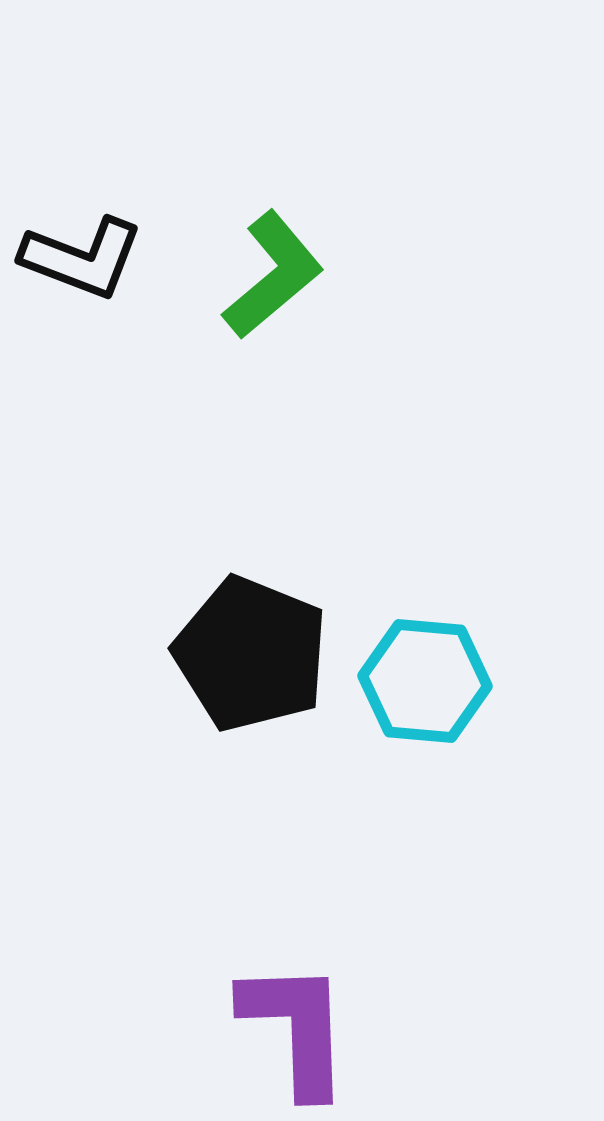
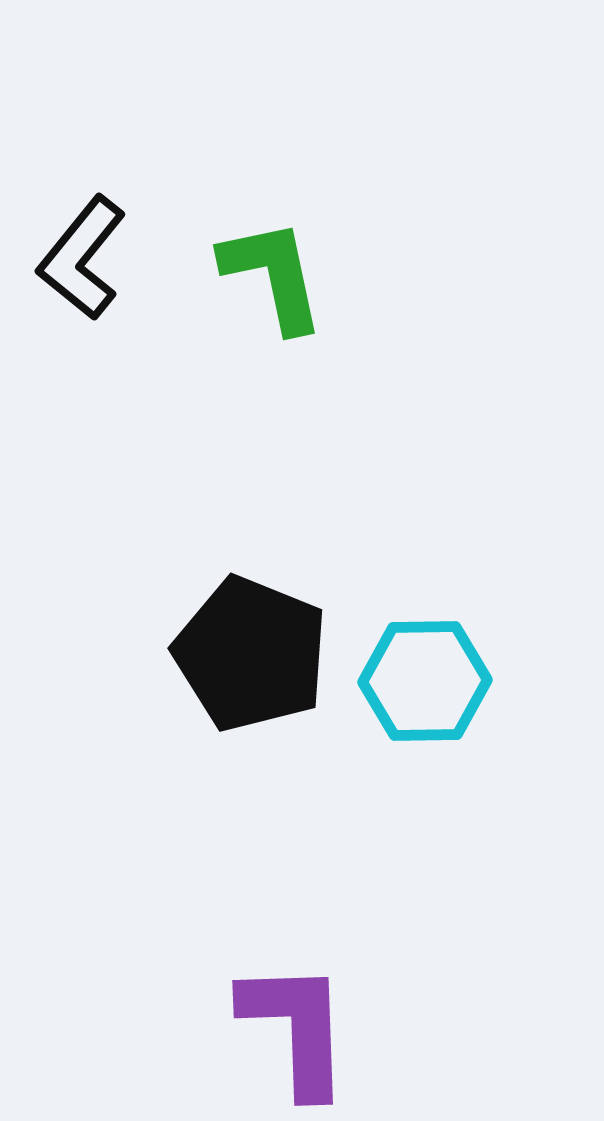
black L-shape: rotated 108 degrees clockwise
green L-shape: rotated 62 degrees counterclockwise
cyan hexagon: rotated 6 degrees counterclockwise
